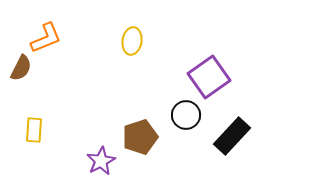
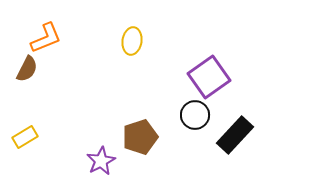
brown semicircle: moved 6 px right, 1 px down
black circle: moved 9 px right
yellow rectangle: moved 9 px left, 7 px down; rotated 55 degrees clockwise
black rectangle: moved 3 px right, 1 px up
